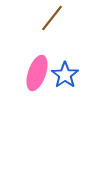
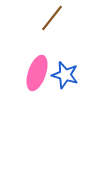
blue star: rotated 20 degrees counterclockwise
